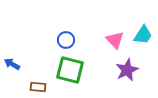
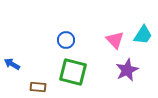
green square: moved 3 px right, 2 px down
